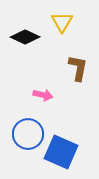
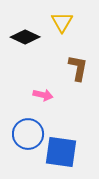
blue square: rotated 16 degrees counterclockwise
